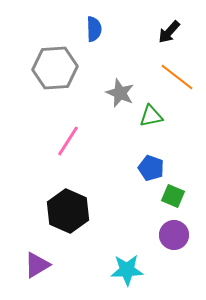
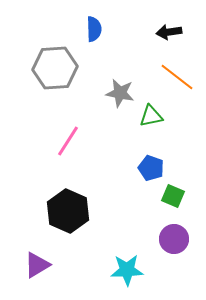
black arrow: rotated 40 degrees clockwise
gray star: rotated 12 degrees counterclockwise
purple circle: moved 4 px down
